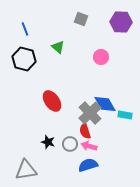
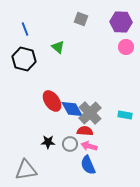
pink circle: moved 25 px right, 10 px up
blue diamond: moved 33 px left, 5 px down
red semicircle: rotated 112 degrees clockwise
black star: rotated 16 degrees counterclockwise
blue semicircle: rotated 96 degrees counterclockwise
